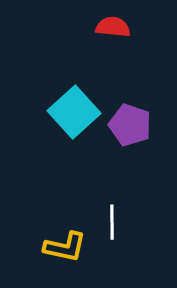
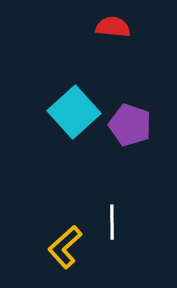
yellow L-shape: rotated 126 degrees clockwise
